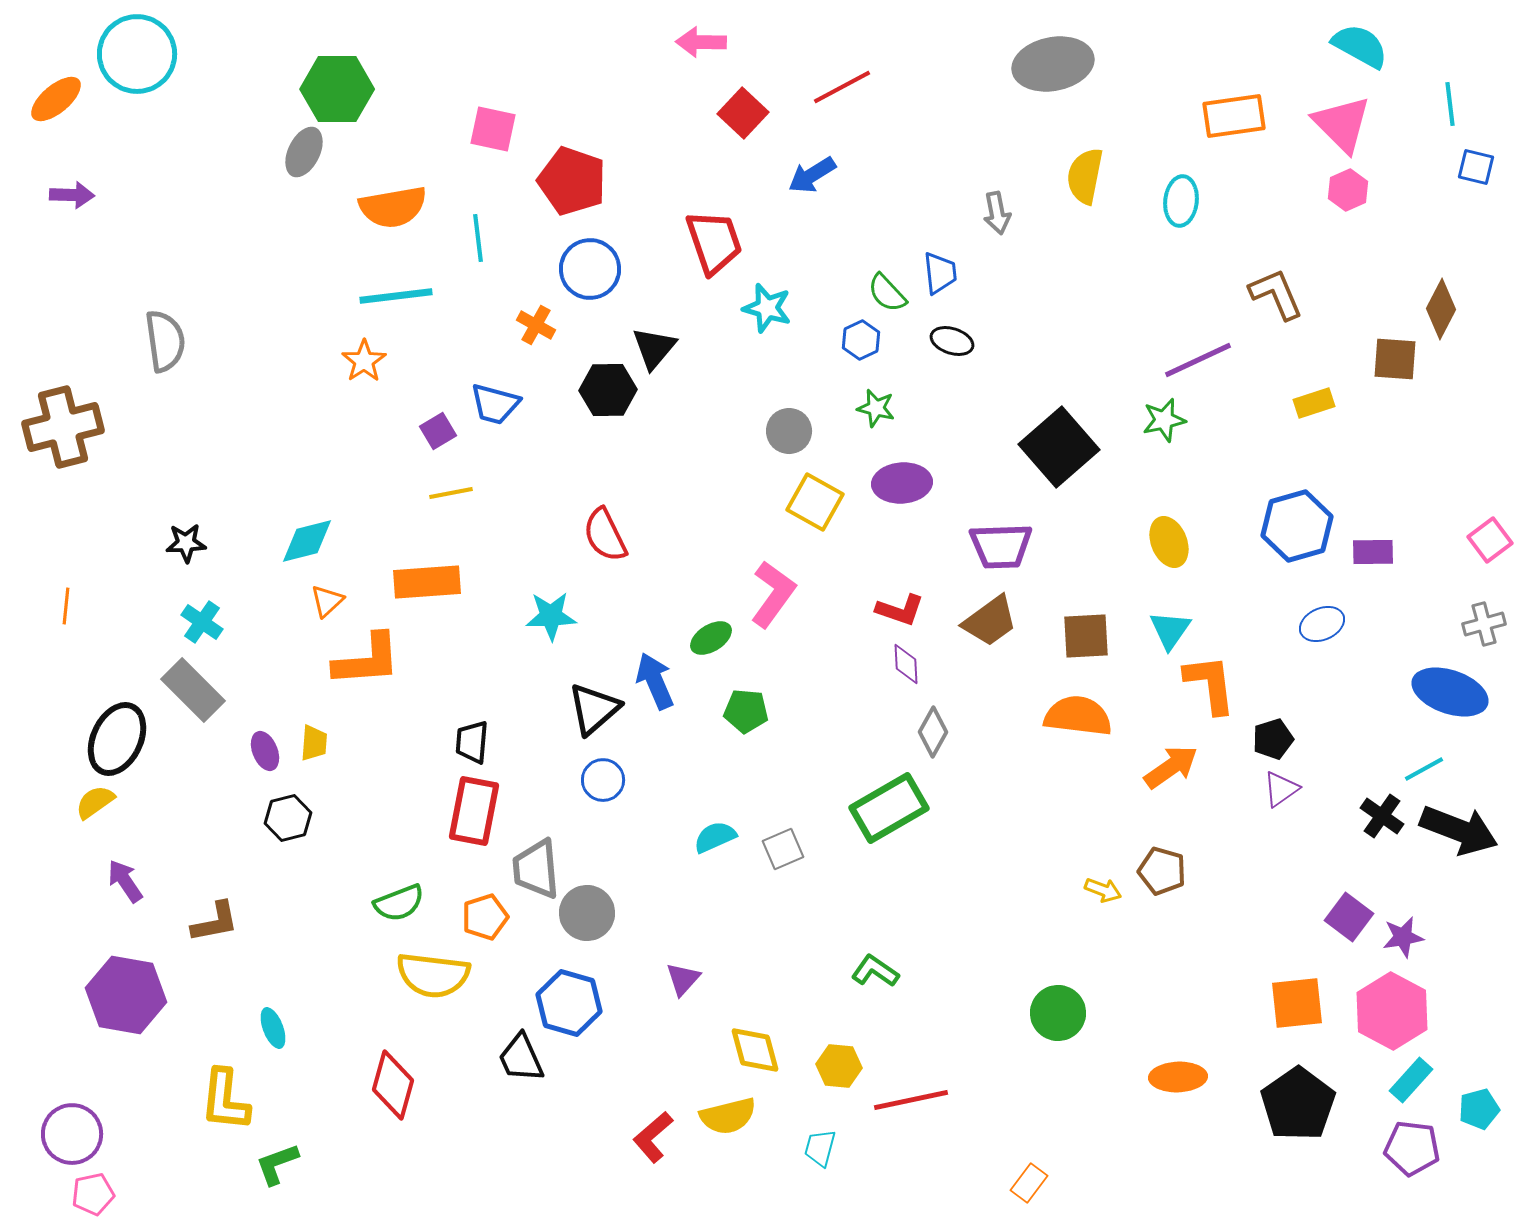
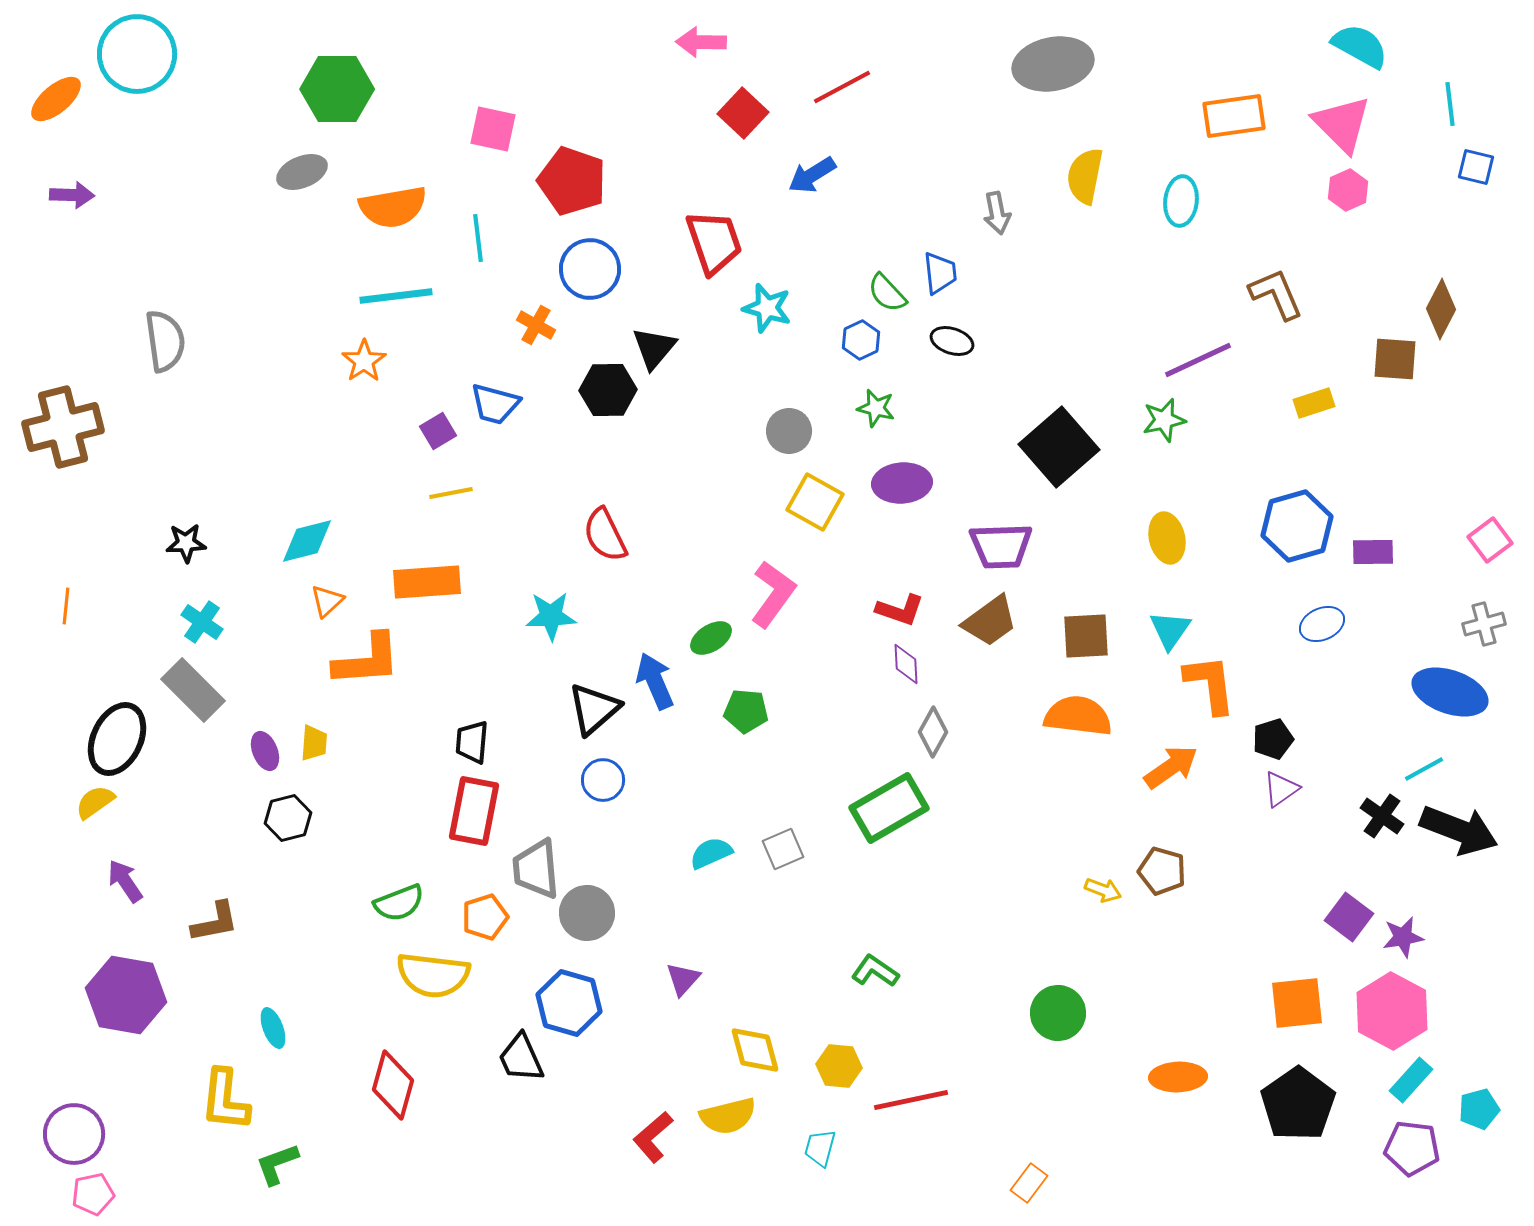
gray ellipse at (304, 152): moved 2 px left, 20 px down; rotated 42 degrees clockwise
yellow ellipse at (1169, 542): moved 2 px left, 4 px up; rotated 9 degrees clockwise
cyan semicircle at (715, 837): moved 4 px left, 16 px down
purple circle at (72, 1134): moved 2 px right
